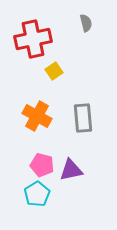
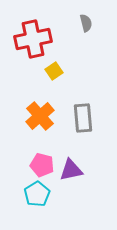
orange cross: moved 3 px right; rotated 20 degrees clockwise
